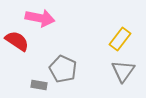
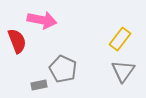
pink arrow: moved 2 px right, 2 px down
red semicircle: rotated 35 degrees clockwise
gray rectangle: rotated 21 degrees counterclockwise
